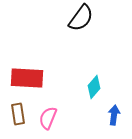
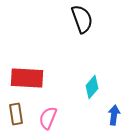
black semicircle: moved 1 px right, 1 px down; rotated 56 degrees counterclockwise
cyan diamond: moved 2 px left
brown rectangle: moved 2 px left
